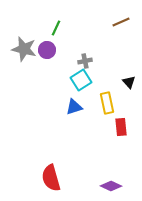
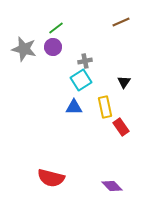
green line: rotated 28 degrees clockwise
purple circle: moved 6 px right, 3 px up
black triangle: moved 5 px left; rotated 16 degrees clockwise
yellow rectangle: moved 2 px left, 4 px down
blue triangle: rotated 18 degrees clockwise
red rectangle: rotated 30 degrees counterclockwise
red semicircle: rotated 60 degrees counterclockwise
purple diamond: moved 1 px right; rotated 20 degrees clockwise
